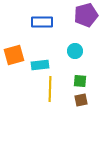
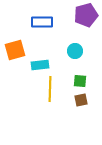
orange square: moved 1 px right, 5 px up
